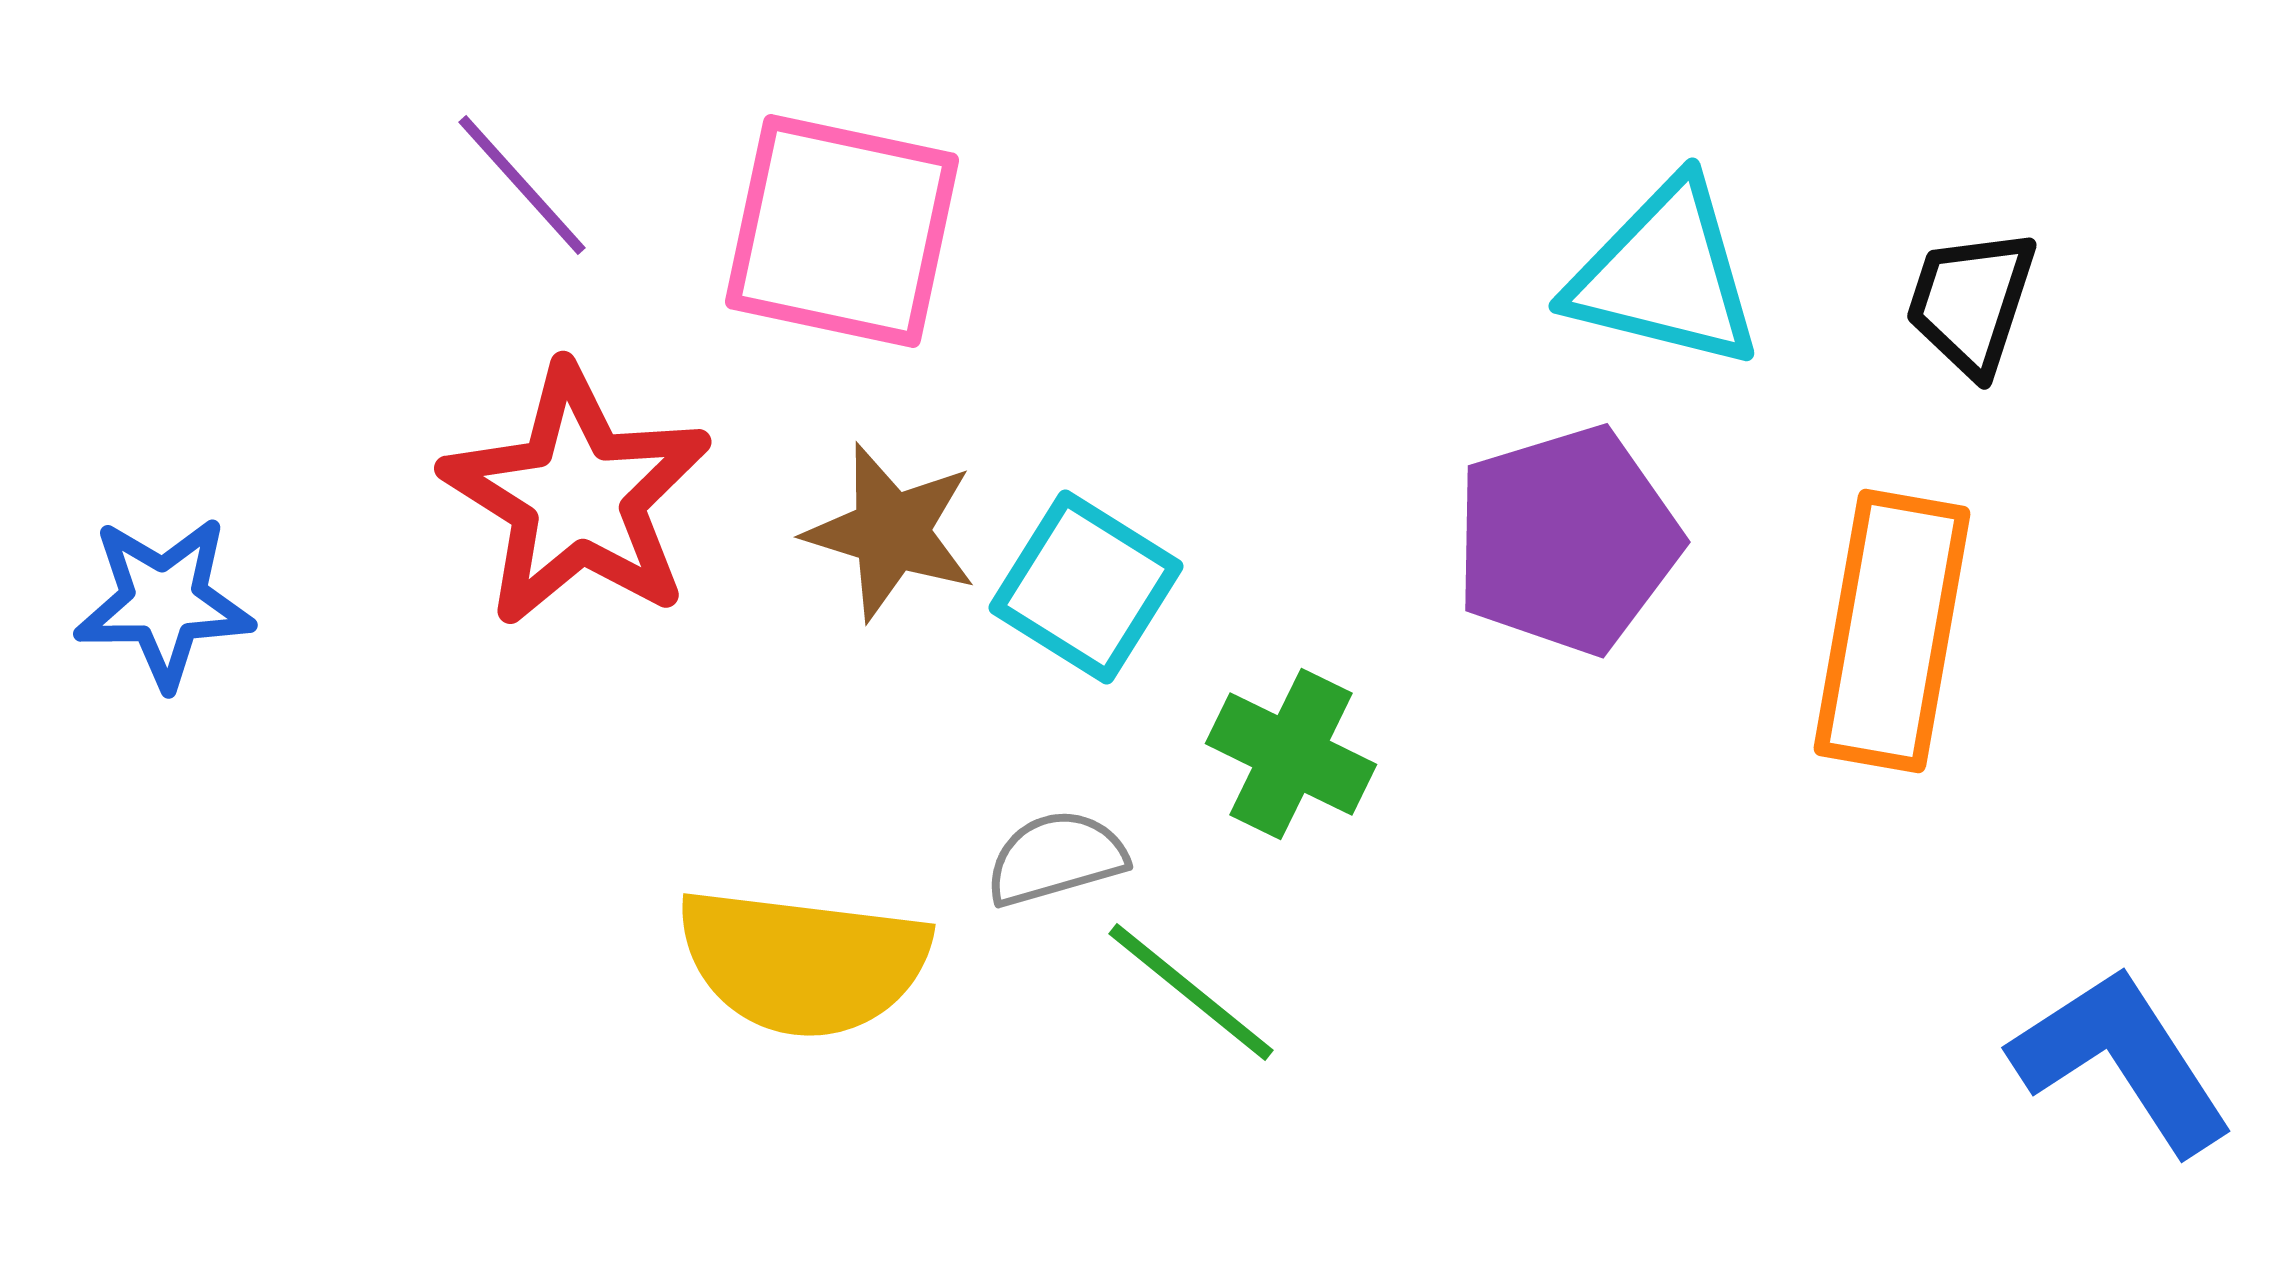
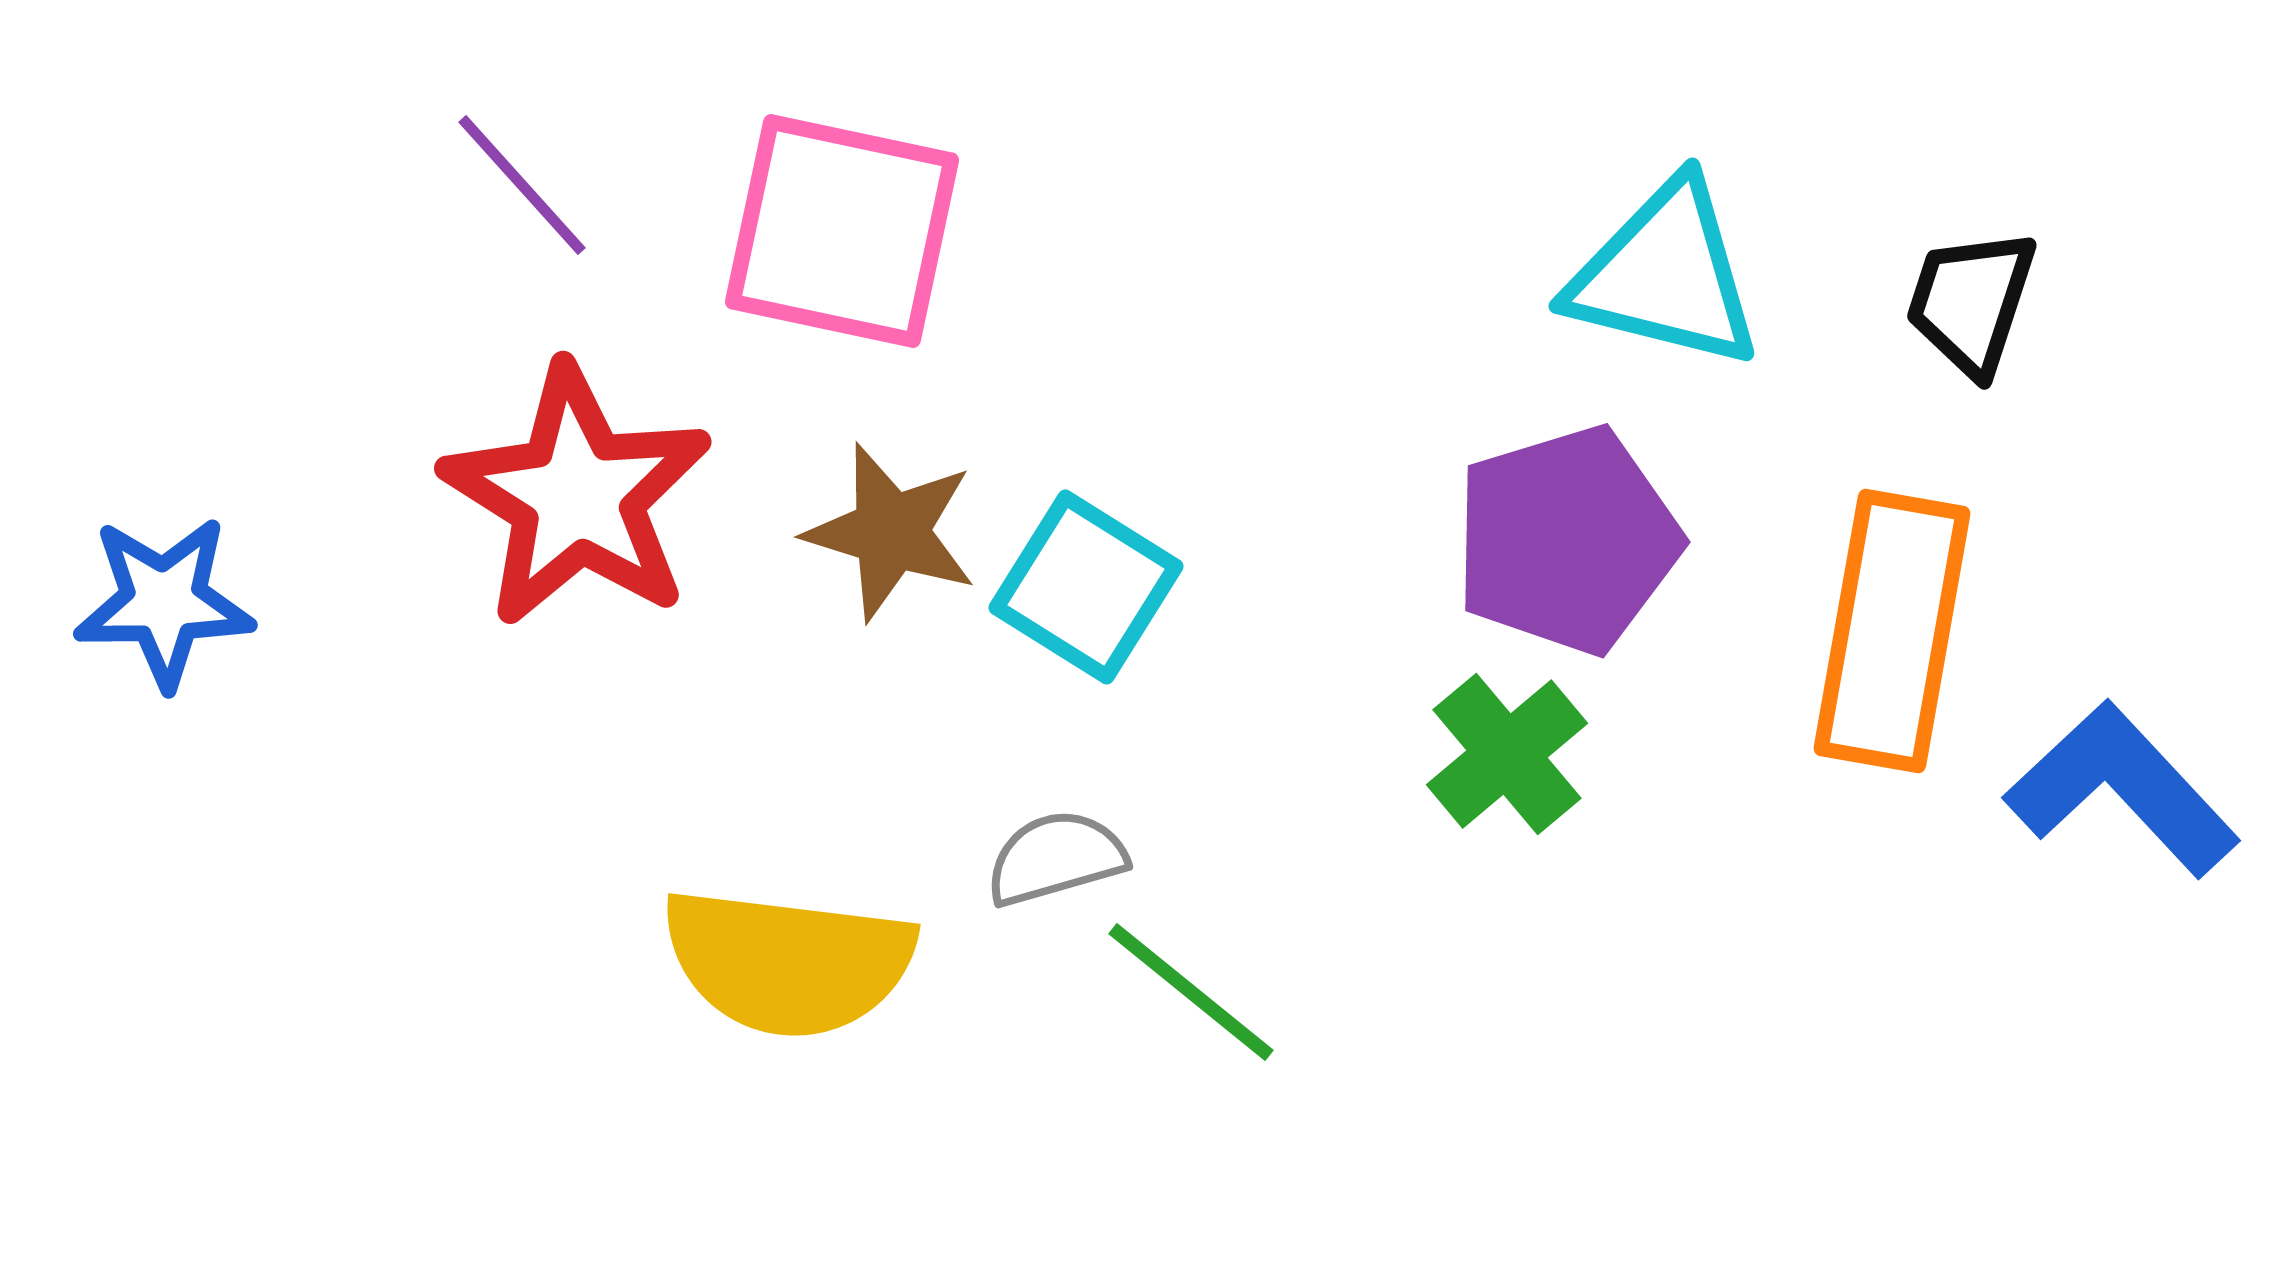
green cross: moved 216 px right; rotated 24 degrees clockwise
yellow semicircle: moved 15 px left
blue L-shape: moved 271 px up; rotated 10 degrees counterclockwise
